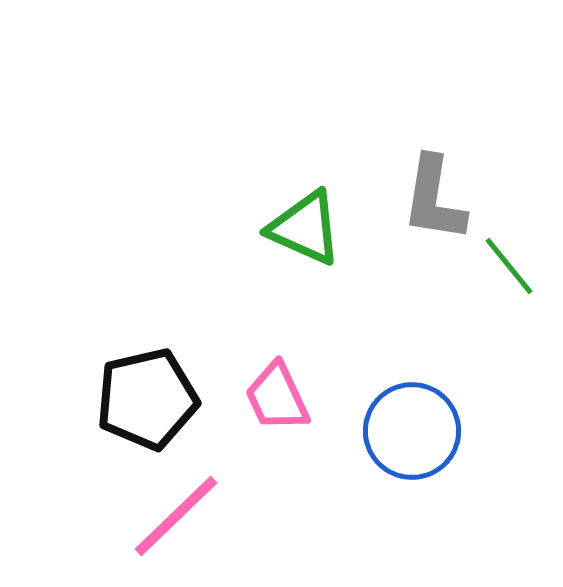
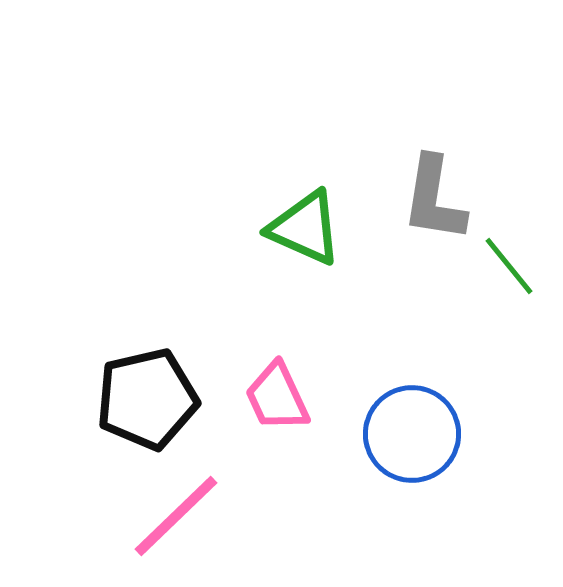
blue circle: moved 3 px down
